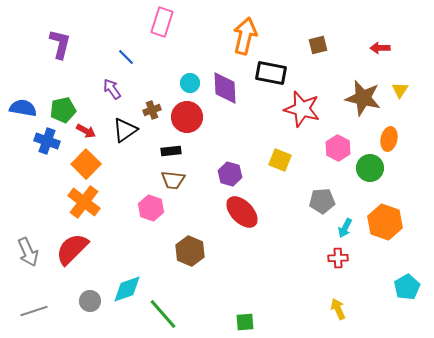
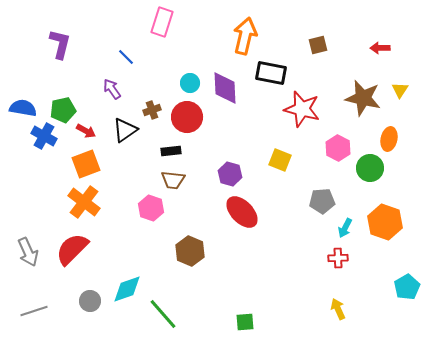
blue cross at (47, 141): moved 3 px left, 5 px up; rotated 10 degrees clockwise
orange square at (86, 164): rotated 24 degrees clockwise
